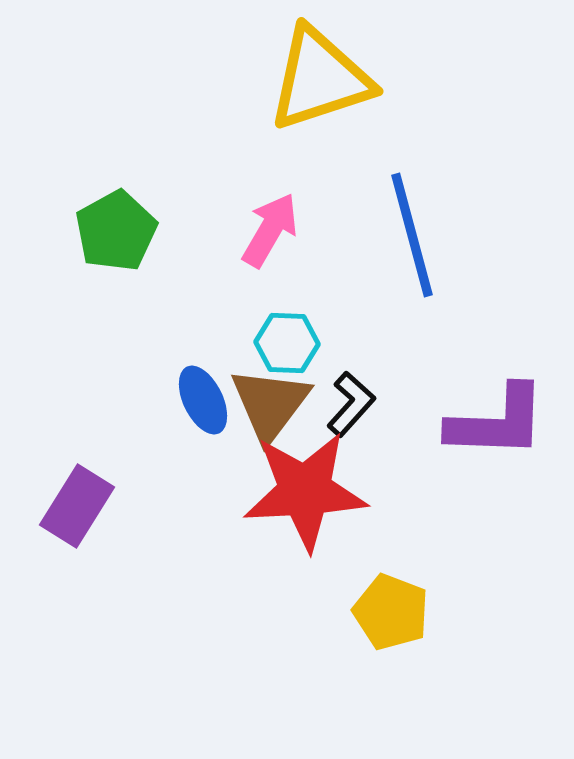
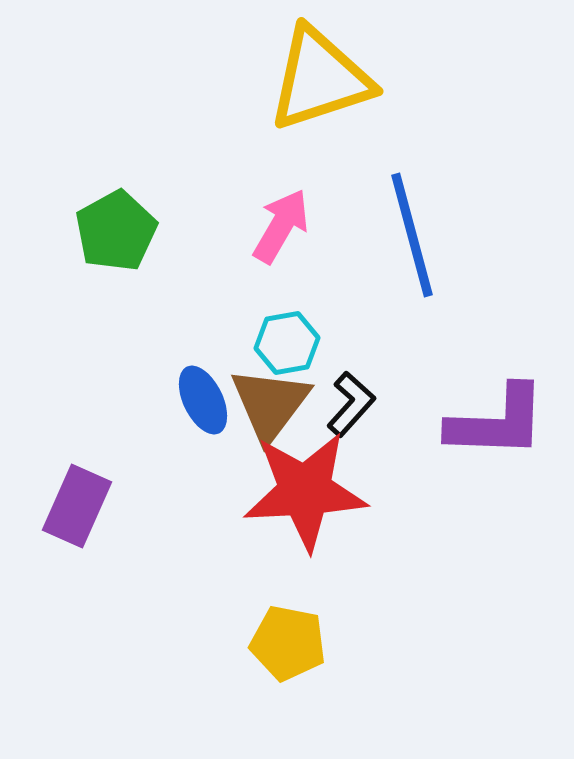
pink arrow: moved 11 px right, 4 px up
cyan hexagon: rotated 12 degrees counterclockwise
purple rectangle: rotated 8 degrees counterclockwise
yellow pentagon: moved 103 px left, 31 px down; rotated 10 degrees counterclockwise
